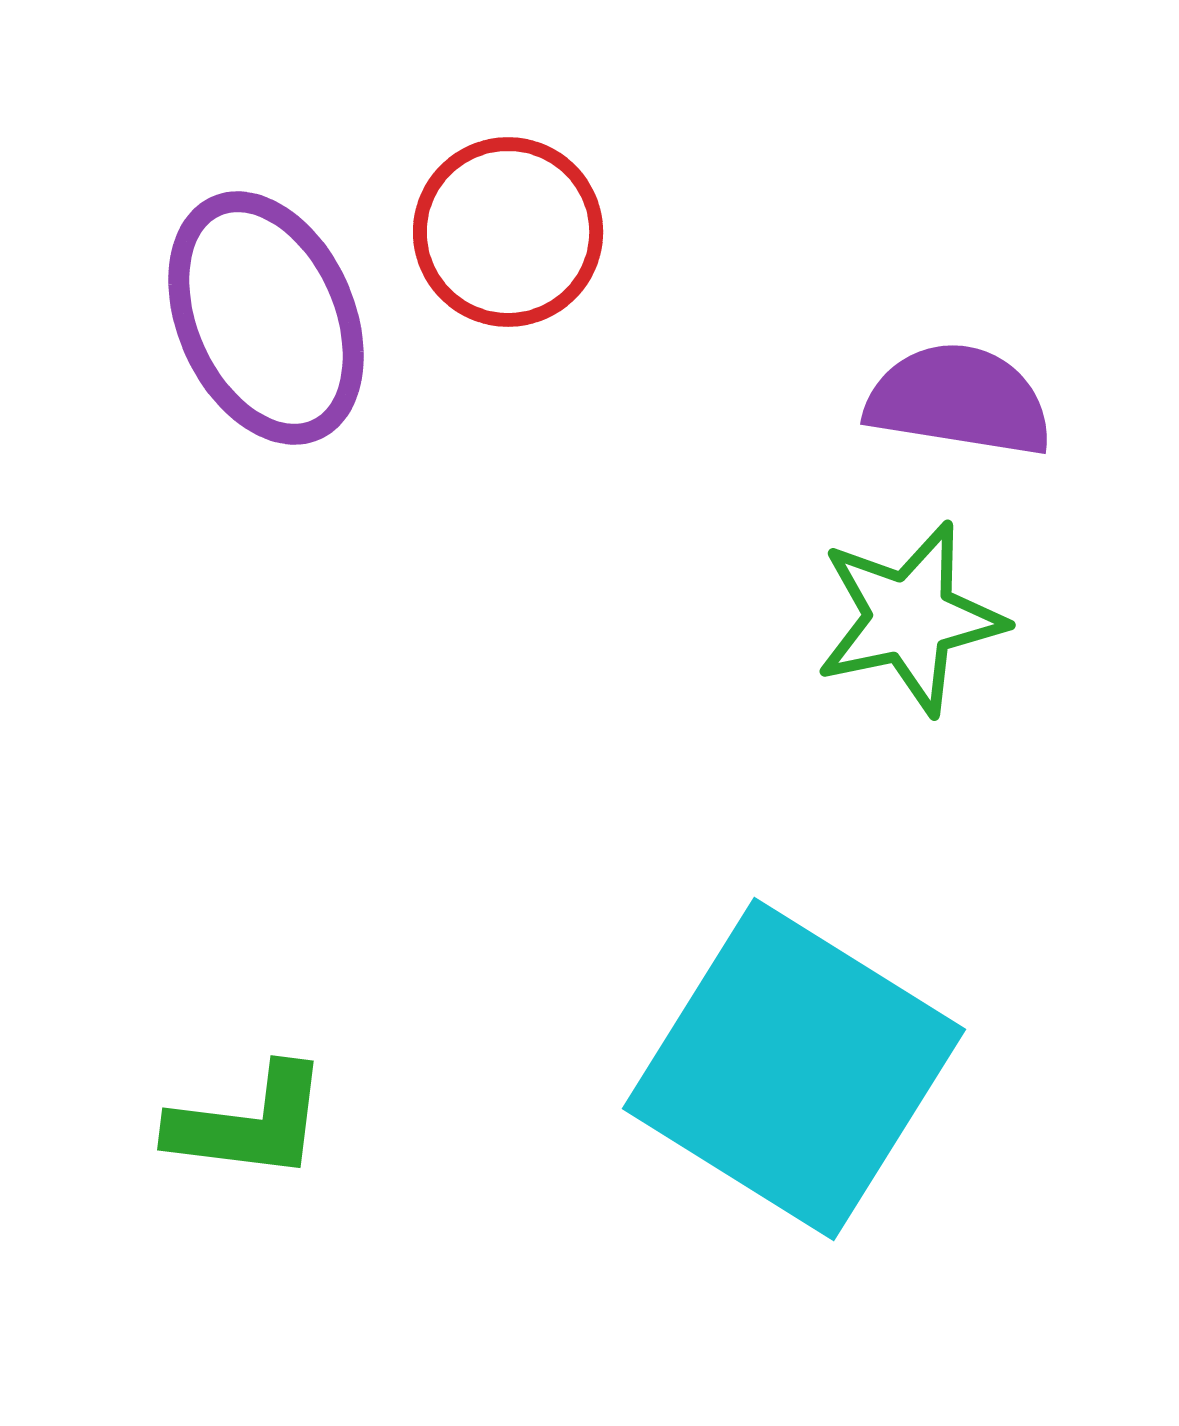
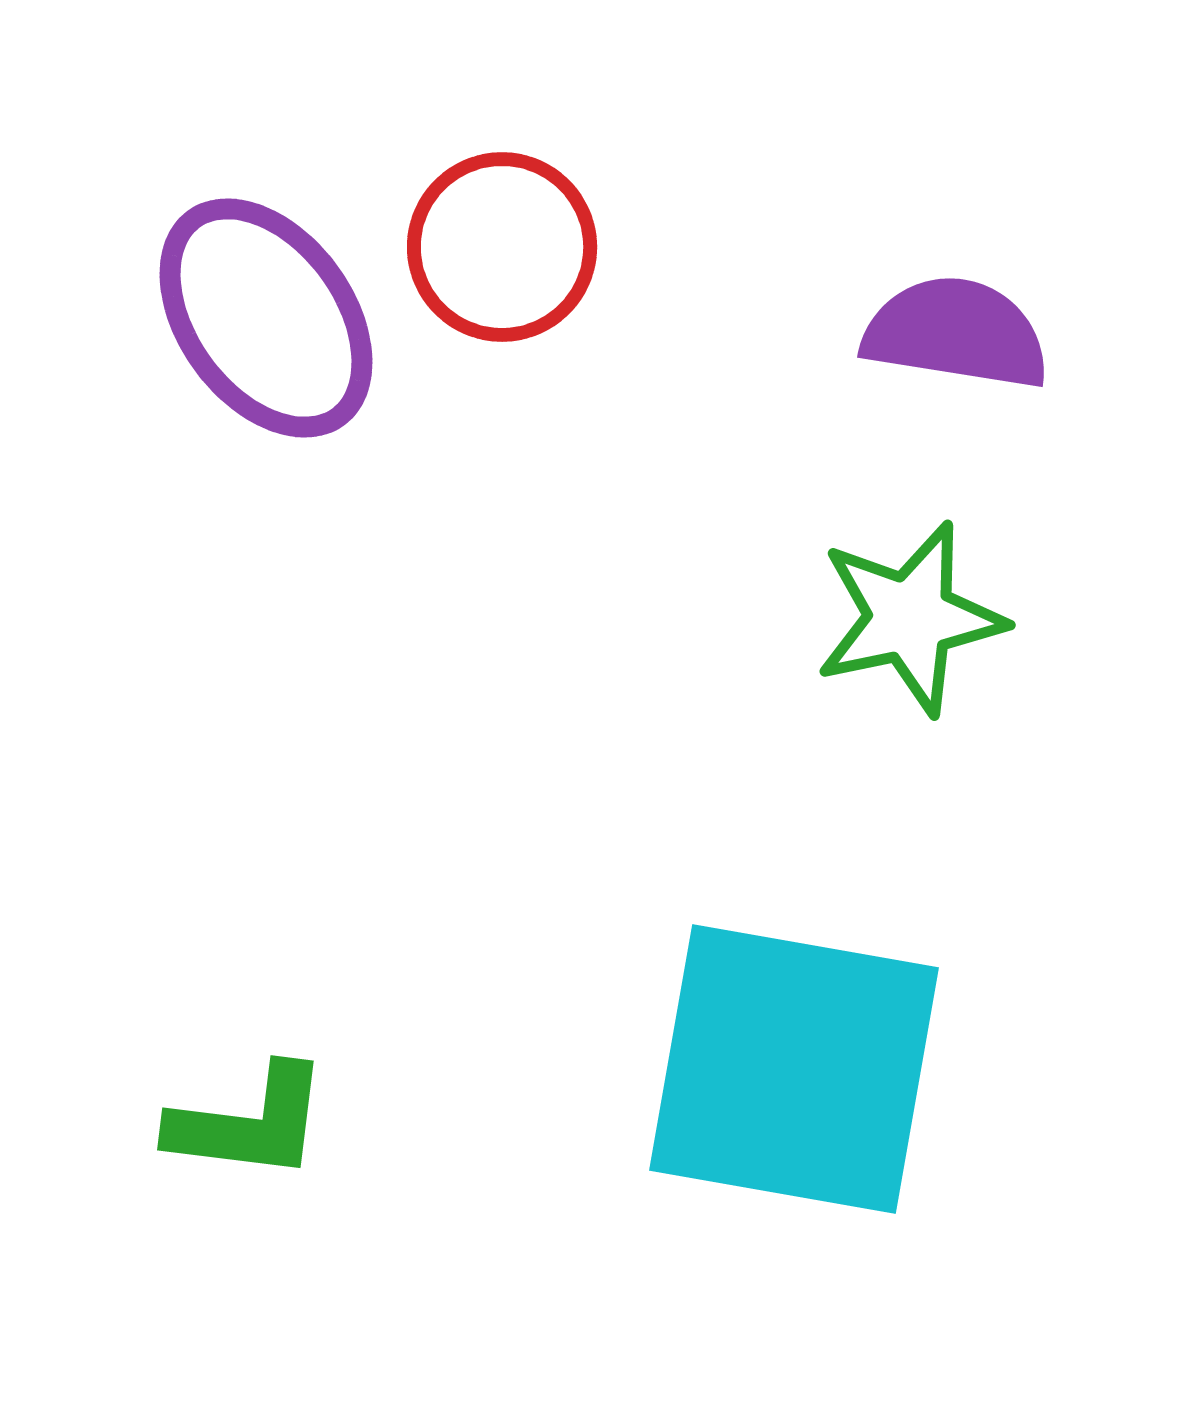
red circle: moved 6 px left, 15 px down
purple ellipse: rotated 12 degrees counterclockwise
purple semicircle: moved 3 px left, 67 px up
cyan square: rotated 22 degrees counterclockwise
